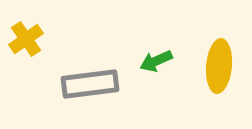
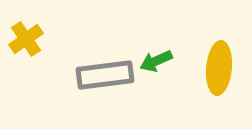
yellow ellipse: moved 2 px down
gray rectangle: moved 15 px right, 9 px up
